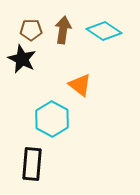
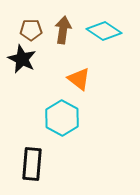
orange triangle: moved 1 px left, 6 px up
cyan hexagon: moved 10 px right, 1 px up
